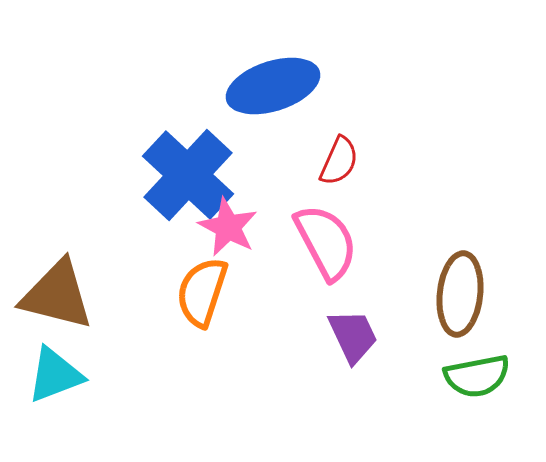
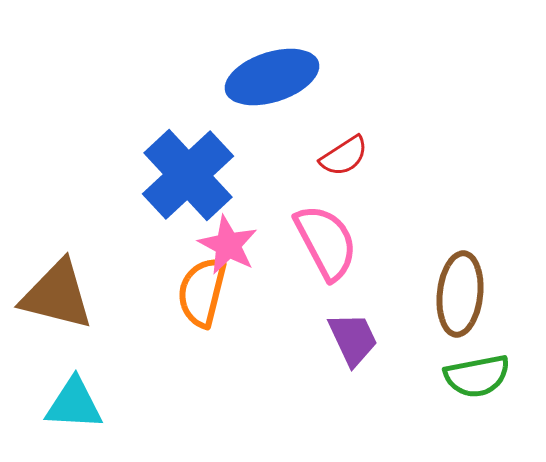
blue ellipse: moved 1 px left, 9 px up
red semicircle: moved 5 px right, 5 px up; rotated 33 degrees clockwise
blue cross: rotated 4 degrees clockwise
pink star: moved 18 px down
orange semicircle: rotated 4 degrees counterclockwise
purple trapezoid: moved 3 px down
cyan triangle: moved 19 px right, 29 px down; rotated 24 degrees clockwise
